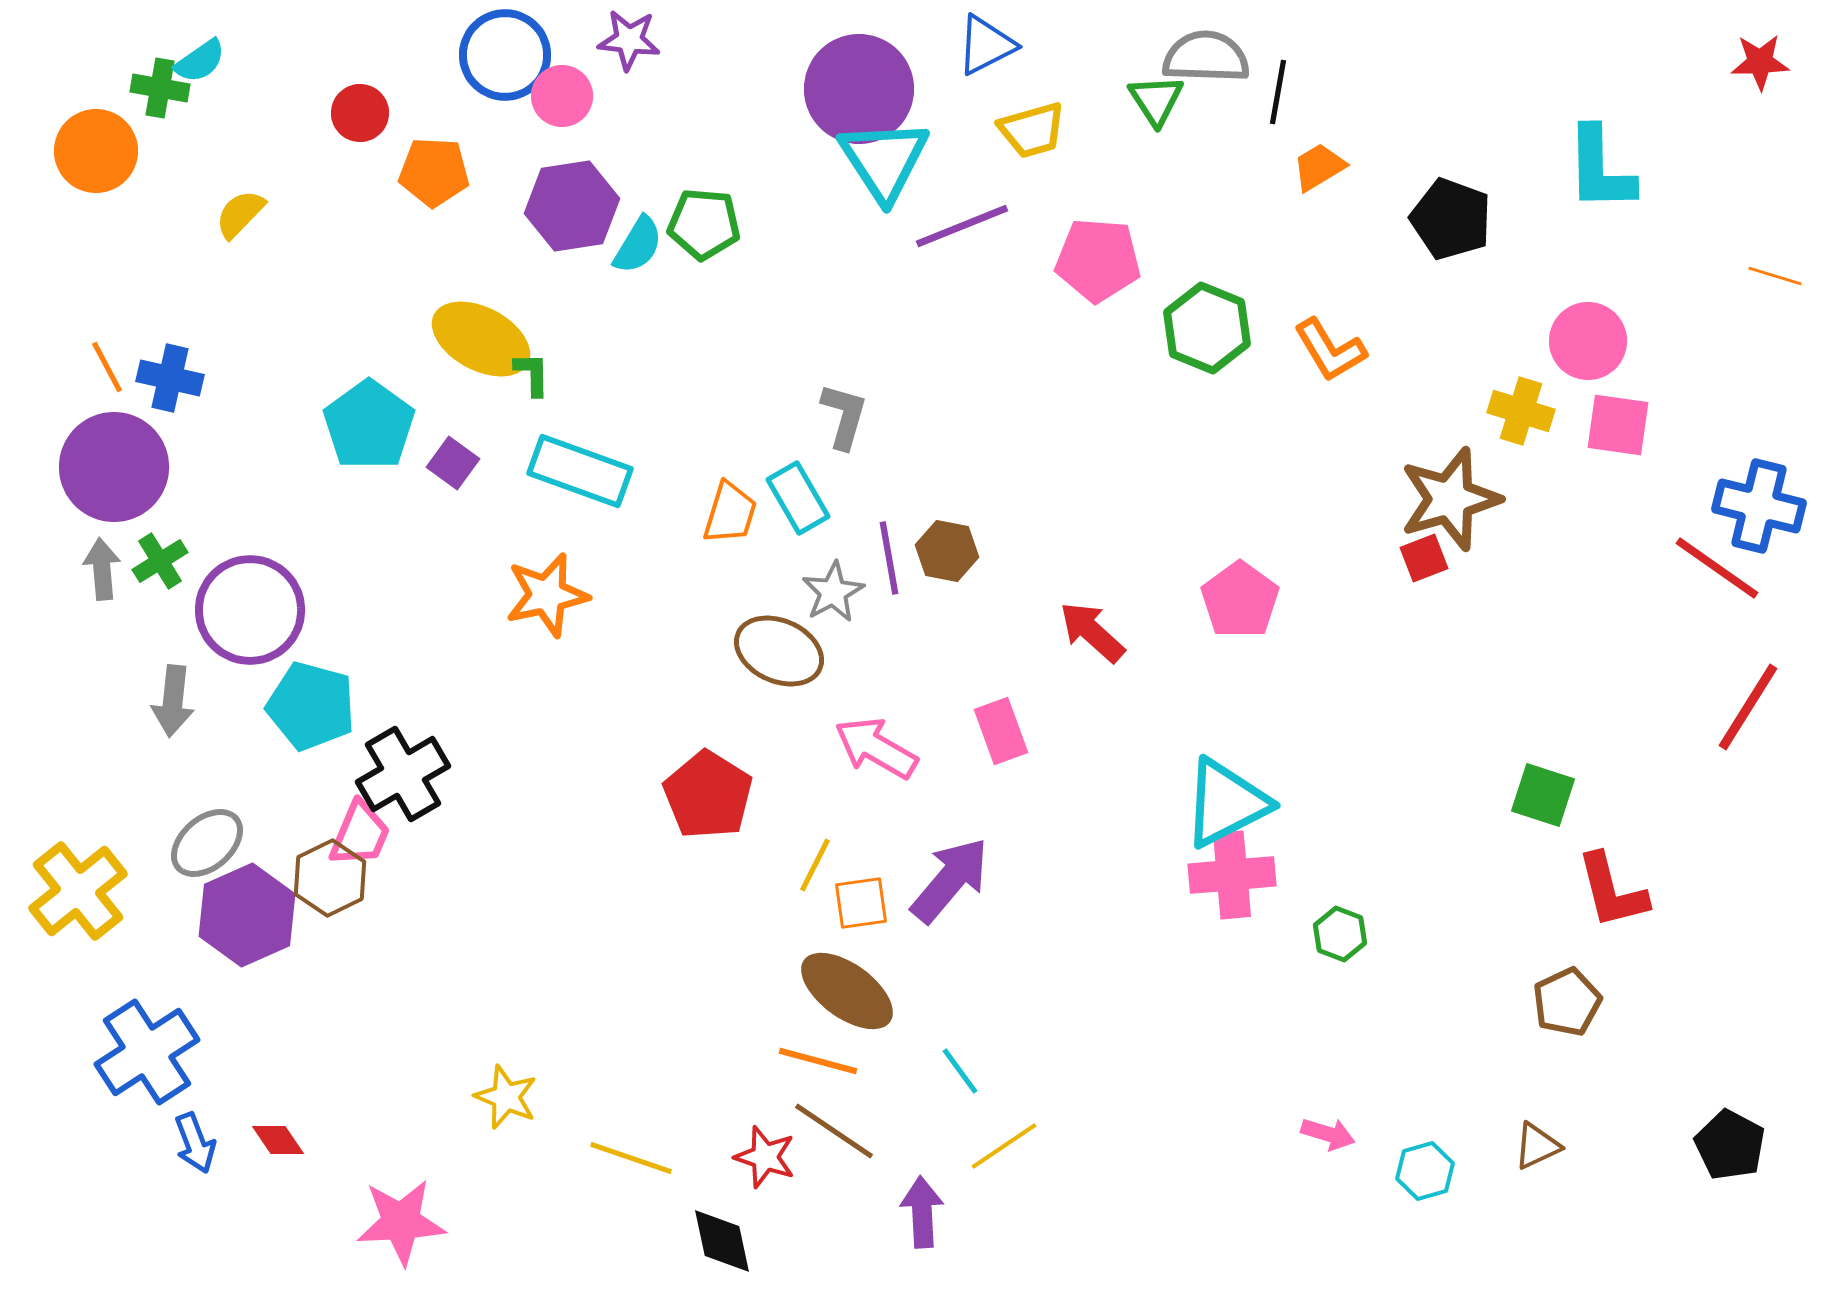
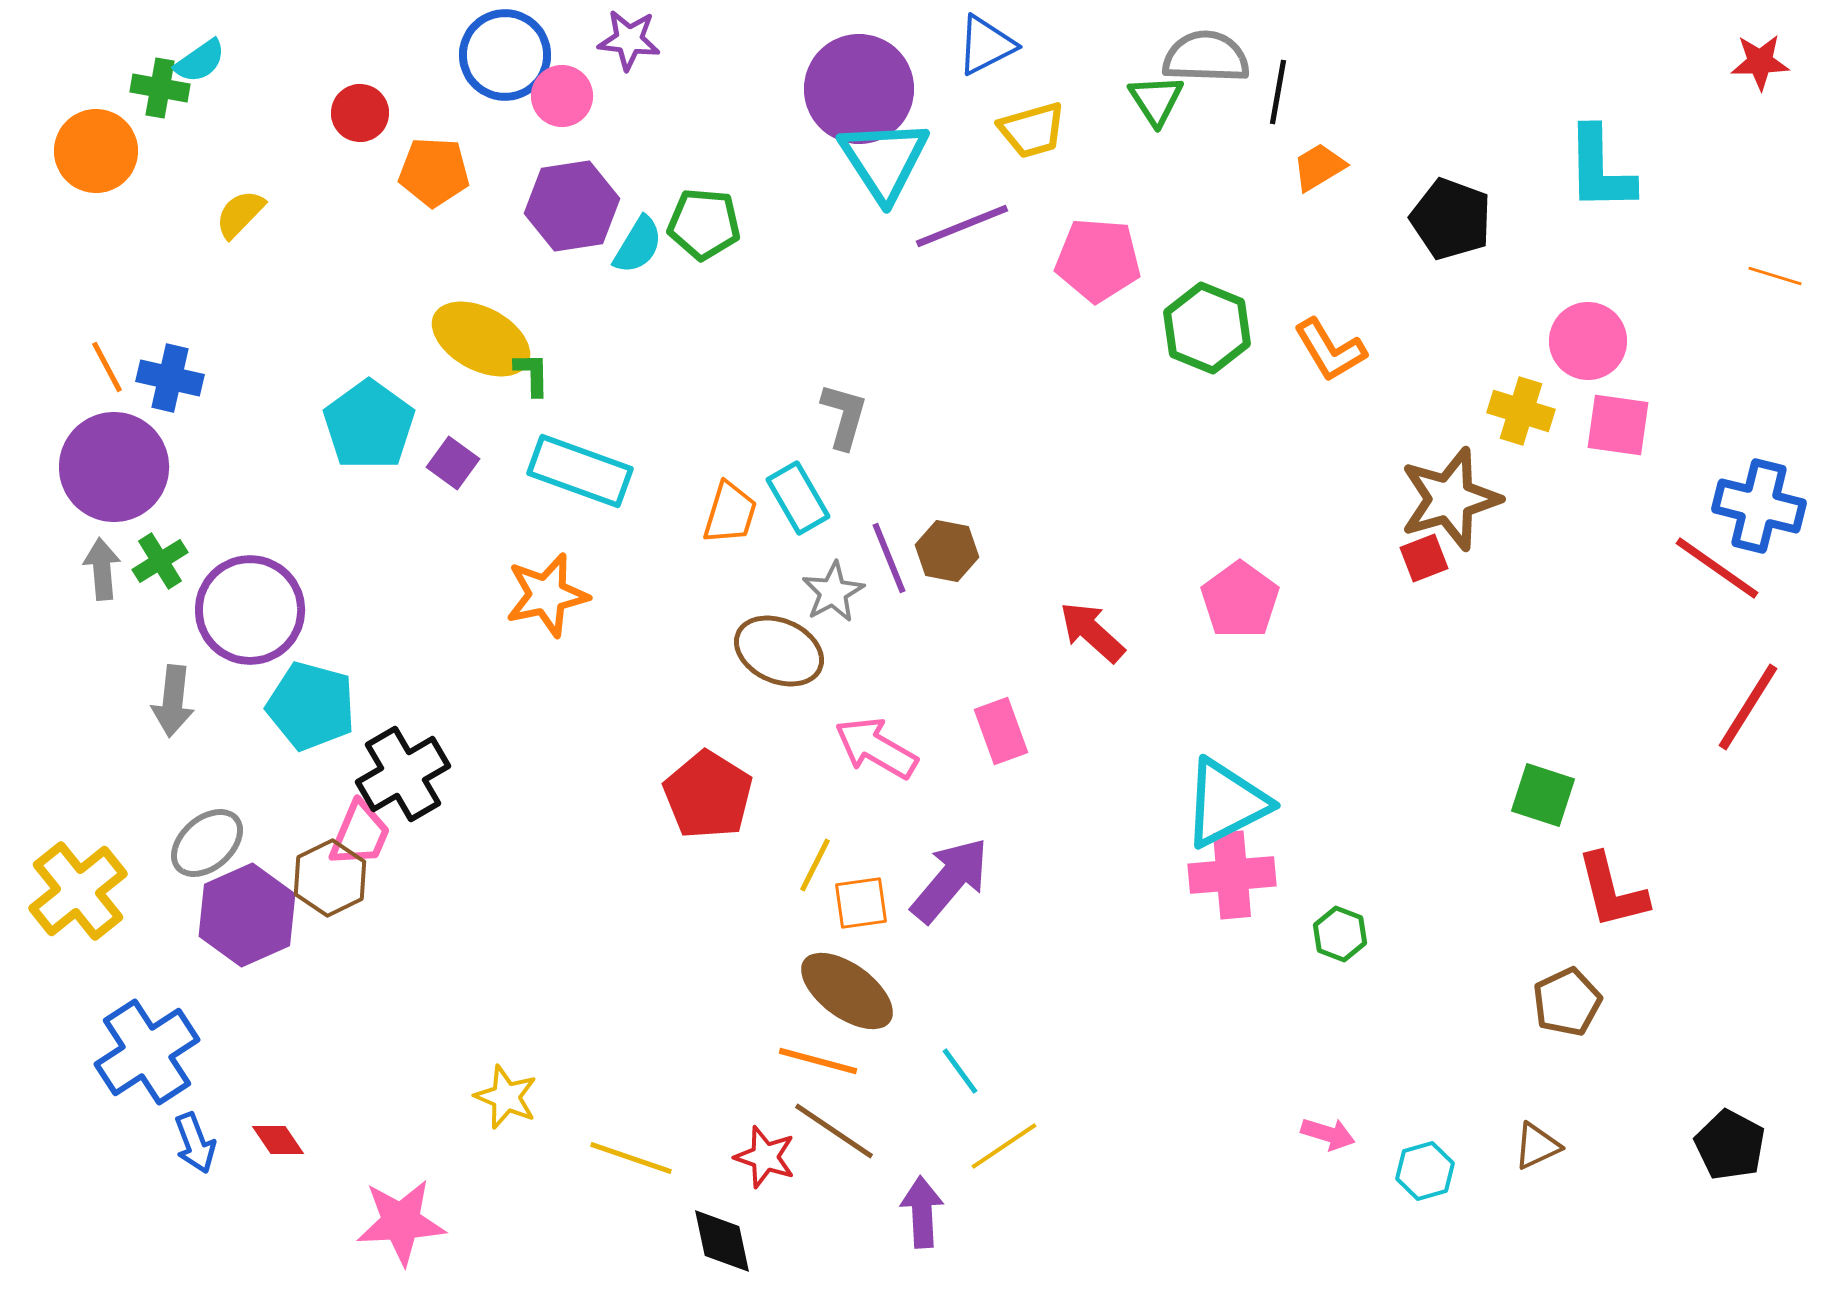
purple line at (889, 558): rotated 12 degrees counterclockwise
